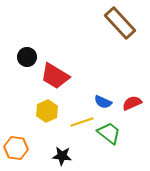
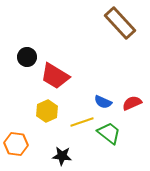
orange hexagon: moved 4 px up
